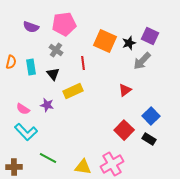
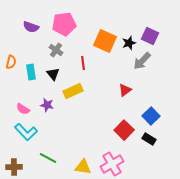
cyan rectangle: moved 5 px down
